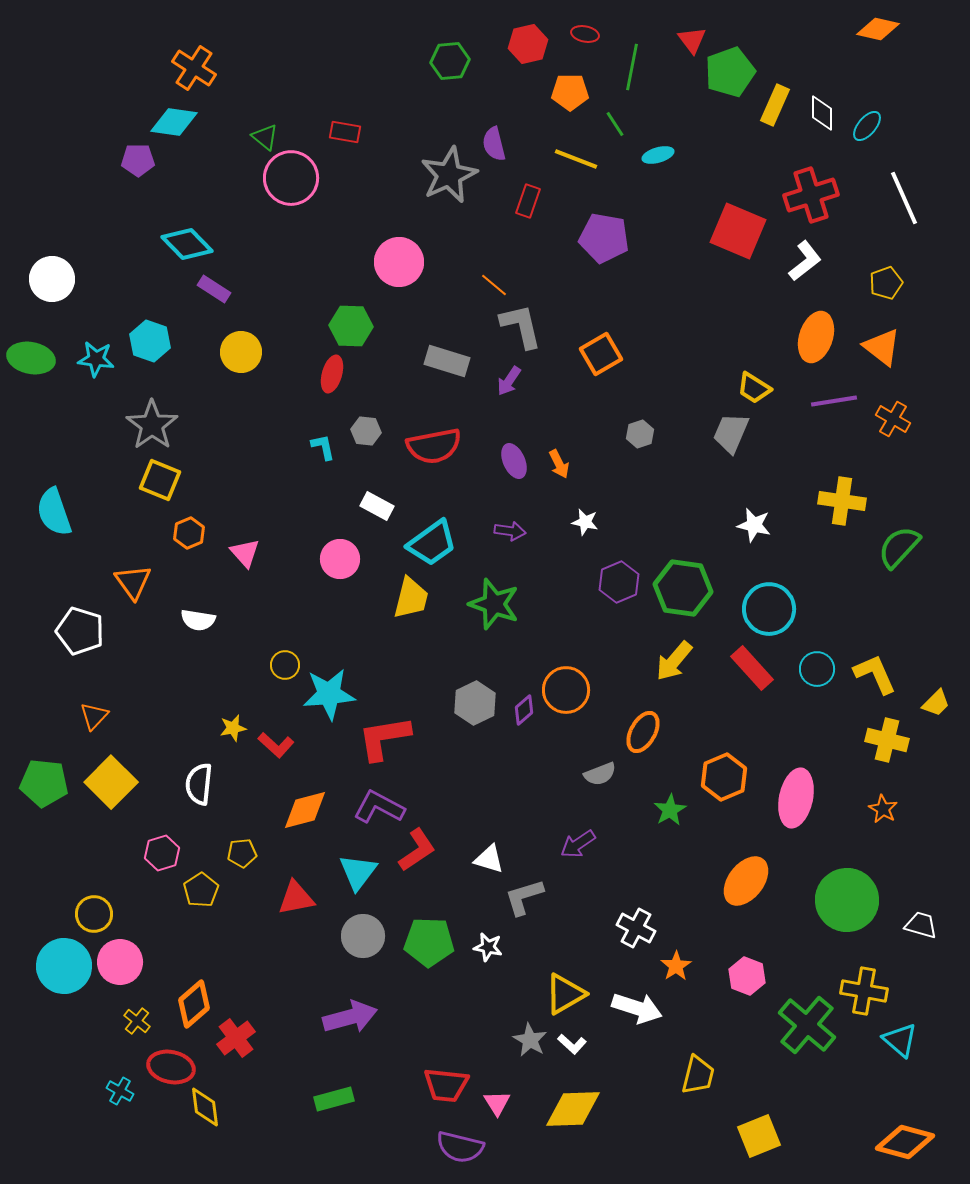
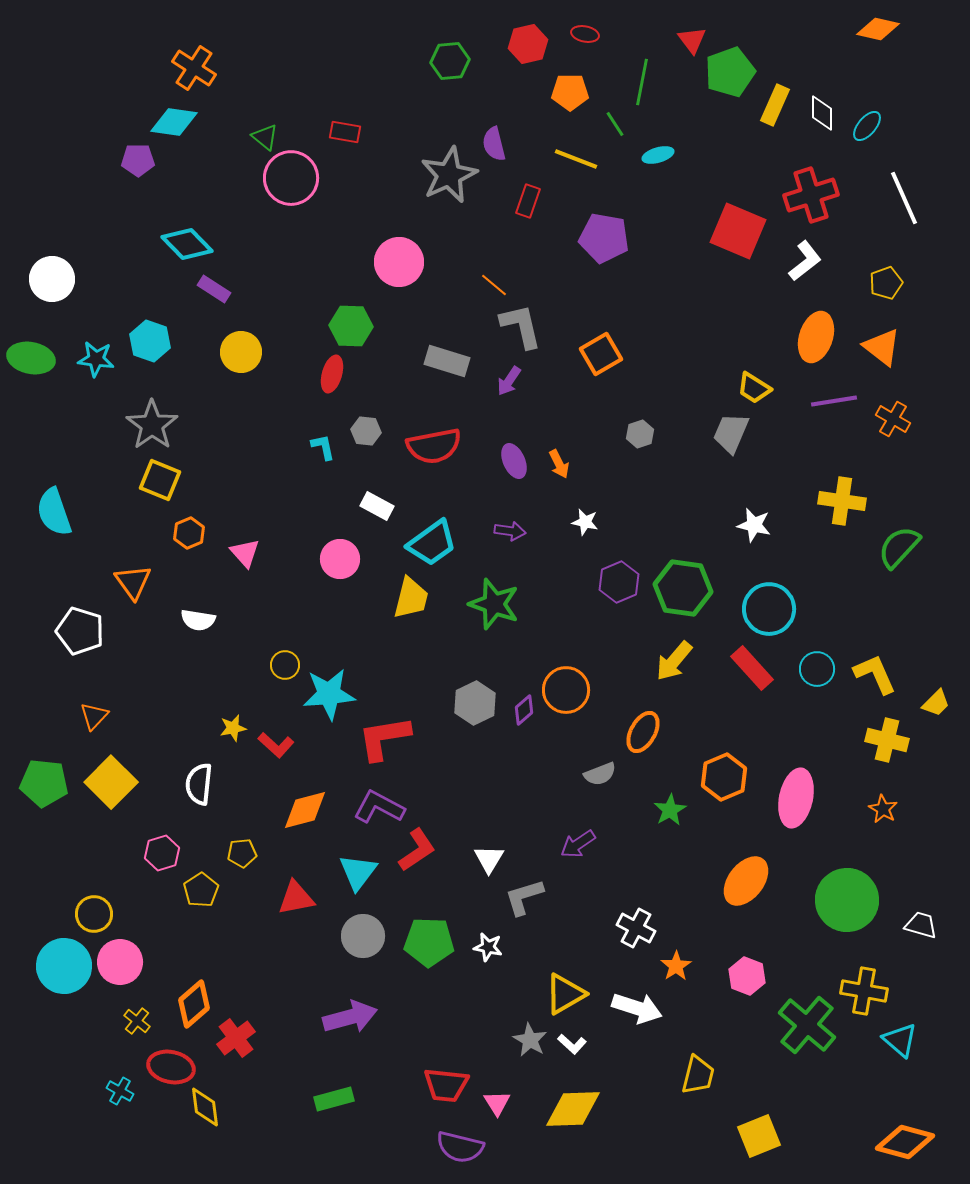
green line at (632, 67): moved 10 px right, 15 px down
white triangle at (489, 859): rotated 44 degrees clockwise
